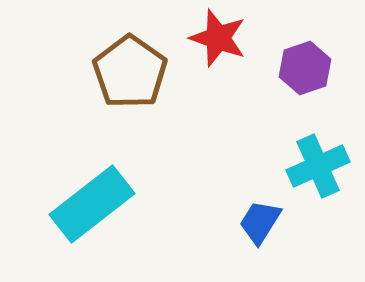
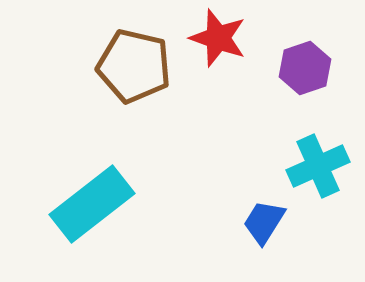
brown pentagon: moved 4 px right, 6 px up; rotated 22 degrees counterclockwise
blue trapezoid: moved 4 px right
